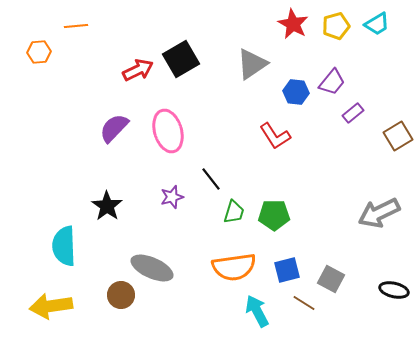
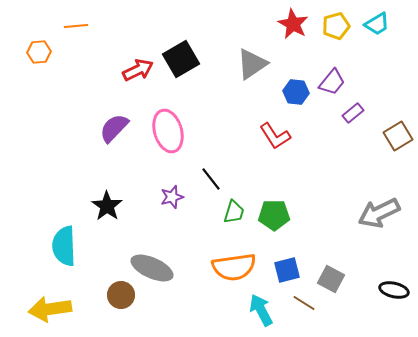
yellow arrow: moved 1 px left, 3 px down
cyan arrow: moved 4 px right, 1 px up
